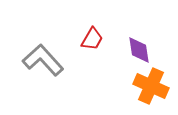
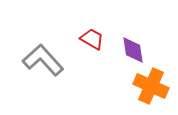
red trapezoid: rotated 90 degrees counterclockwise
purple diamond: moved 6 px left
